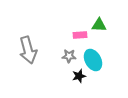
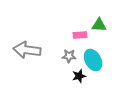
gray arrow: moved 1 px left; rotated 112 degrees clockwise
